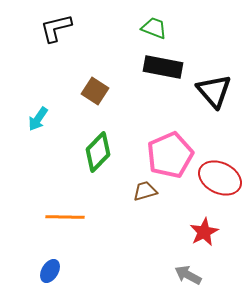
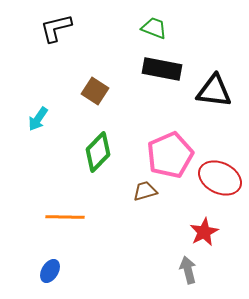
black rectangle: moved 1 px left, 2 px down
black triangle: rotated 42 degrees counterclockwise
gray arrow: moved 5 px up; rotated 48 degrees clockwise
